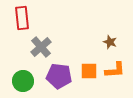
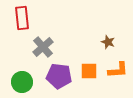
brown star: moved 2 px left
gray cross: moved 2 px right
orange L-shape: moved 3 px right
green circle: moved 1 px left, 1 px down
